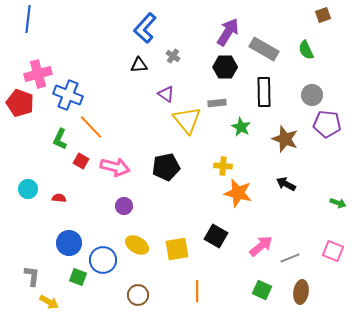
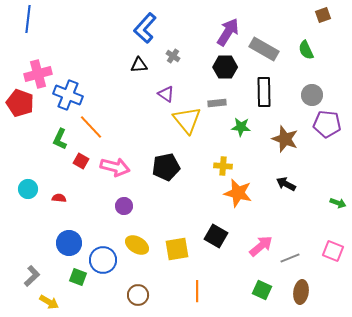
green star at (241, 127): rotated 24 degrees counterclockwise
gray L-shape at (32, 276): rotated 40 degrees clockwise
